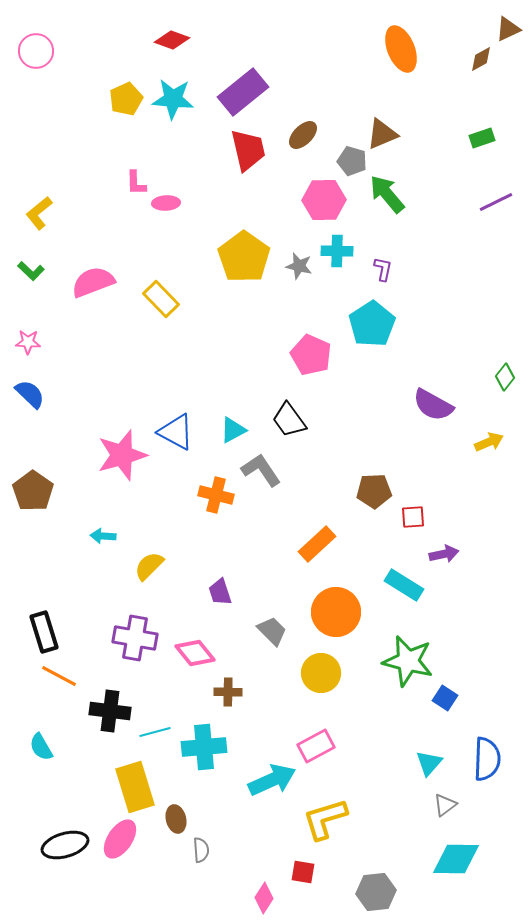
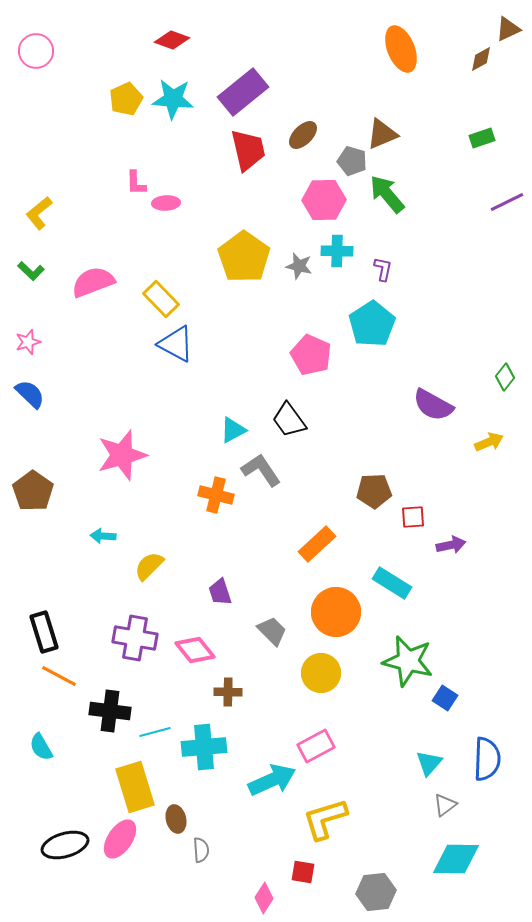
purple line at (496, 202): moved 11 px right
pink star at (28, 342): rotated 20 degrees counterclockwise
blue triangle at (176, 432): moved 88 px up
purple arrow at (444, 554): moved 7 px right, 9 px up
cyan rectangle at (404, 585): moved 12 px left, 2 px up
pink diamond at (195, 653): moved 3 px up
